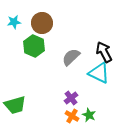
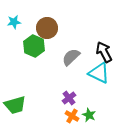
brown circle: moved 5 px right, 5 px down
purple cross: moved 2 px left
